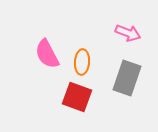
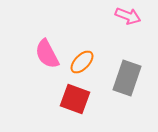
pink arrow: moved 17 px up
orange ellipse: rotated 40 degrees clockwise
red square: moved 2 px left, 2 px down
